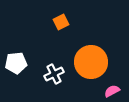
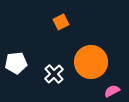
white cross: rotated 18 degrees counterclockwise
